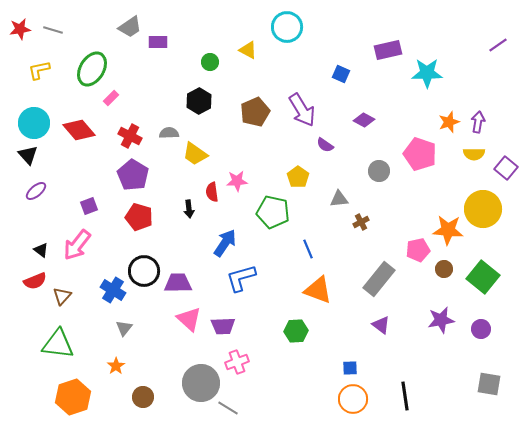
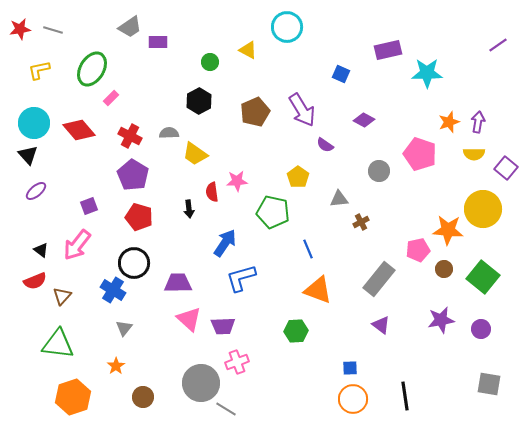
black circle at (144, 271): moved 10 px left, 8 px up
gray line at (228, 408): moved 2 px left, 1 px down
